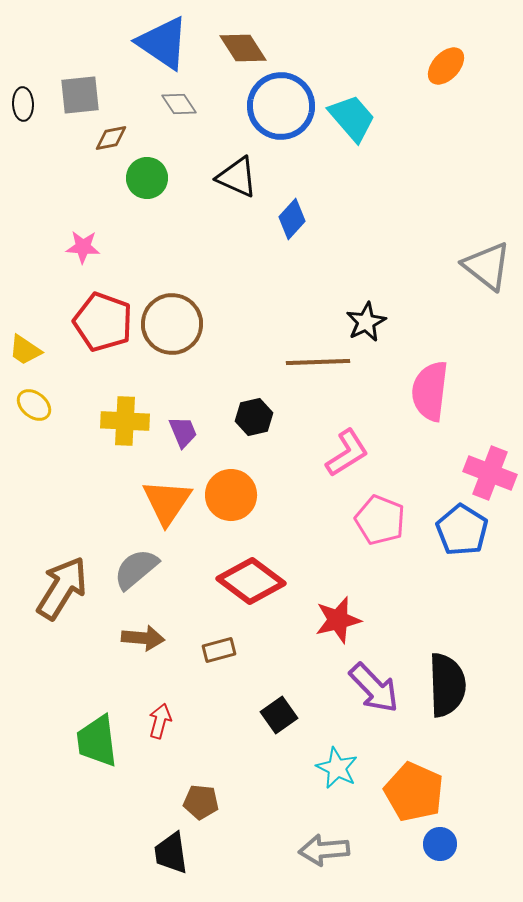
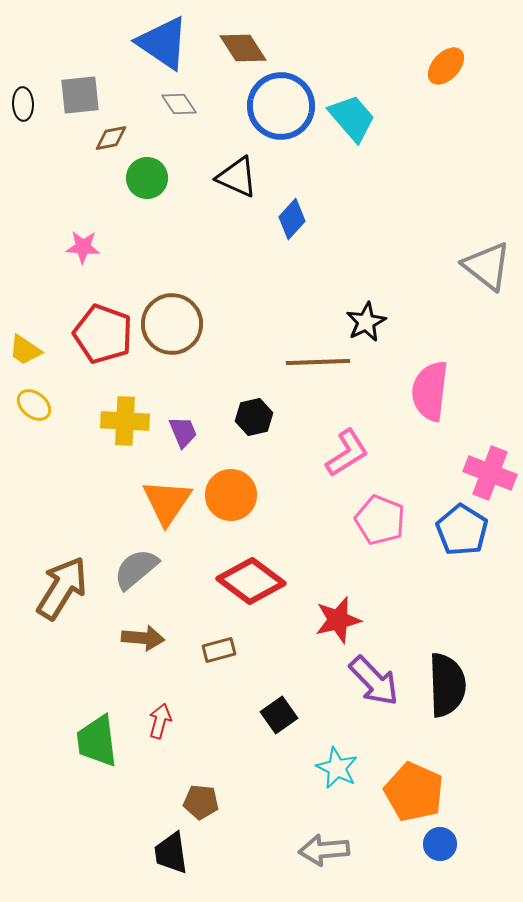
red pentagon at (103, 322): moved 12 px down
purple arrow at (374, 688): moved 7 px up
